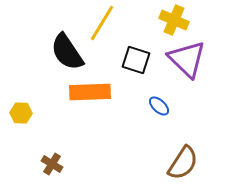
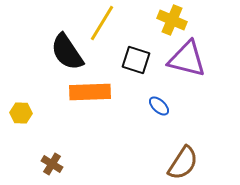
yellow cross: moved 2 px left
purple triangle: rotated 30 degrees counterclockwise
